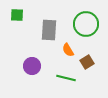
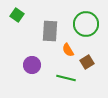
green square: rotated 32 degrees clockwise
gray rectangle: moved 1 px right, 1 px down
purple circle: moved 1 px up
